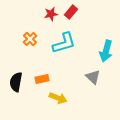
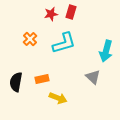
red rectangle: rotated 24 degrees counterclockwise
